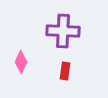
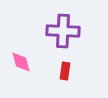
pink diamond: rotated 40 degrees counterclockwise
